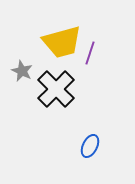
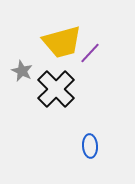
purple line: rotated 25 degrees clockwise
blue ellipse: rotated 30 degrees counterclockwise
